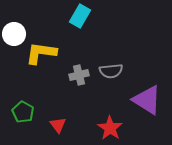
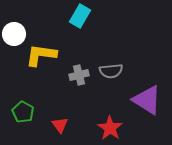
yellow L-shape: moved 2 px down
red triangle: moved 2 px right
